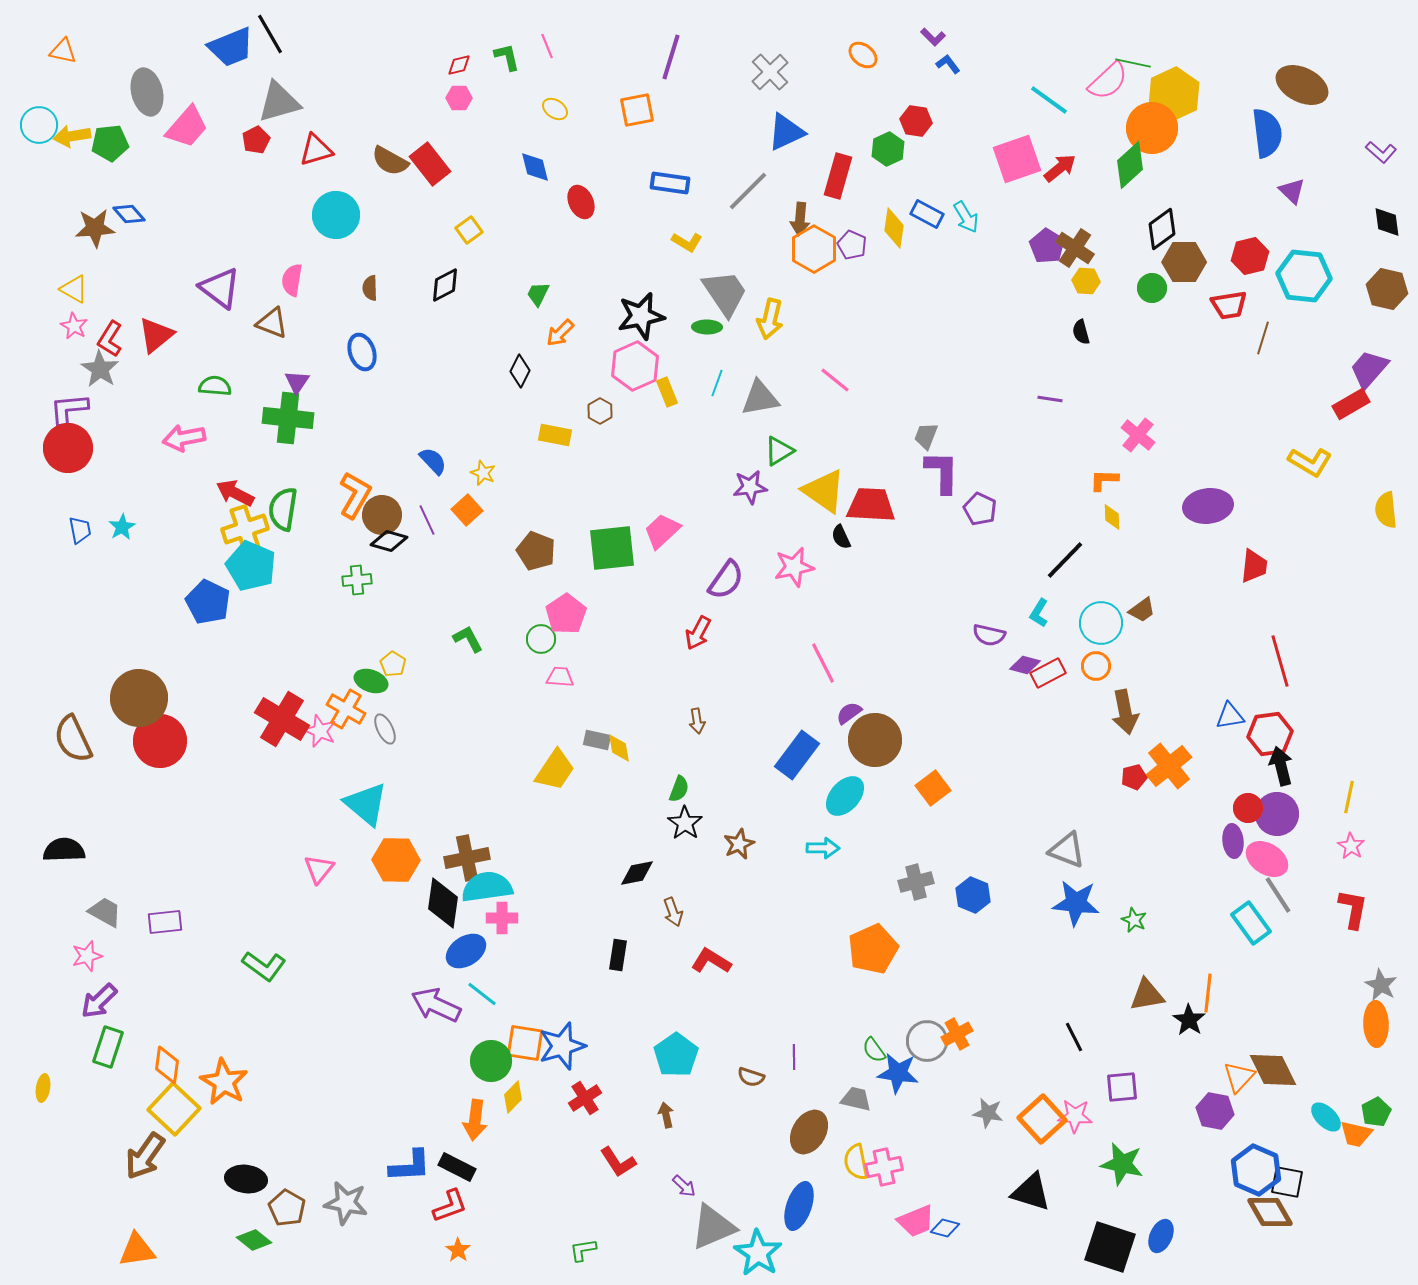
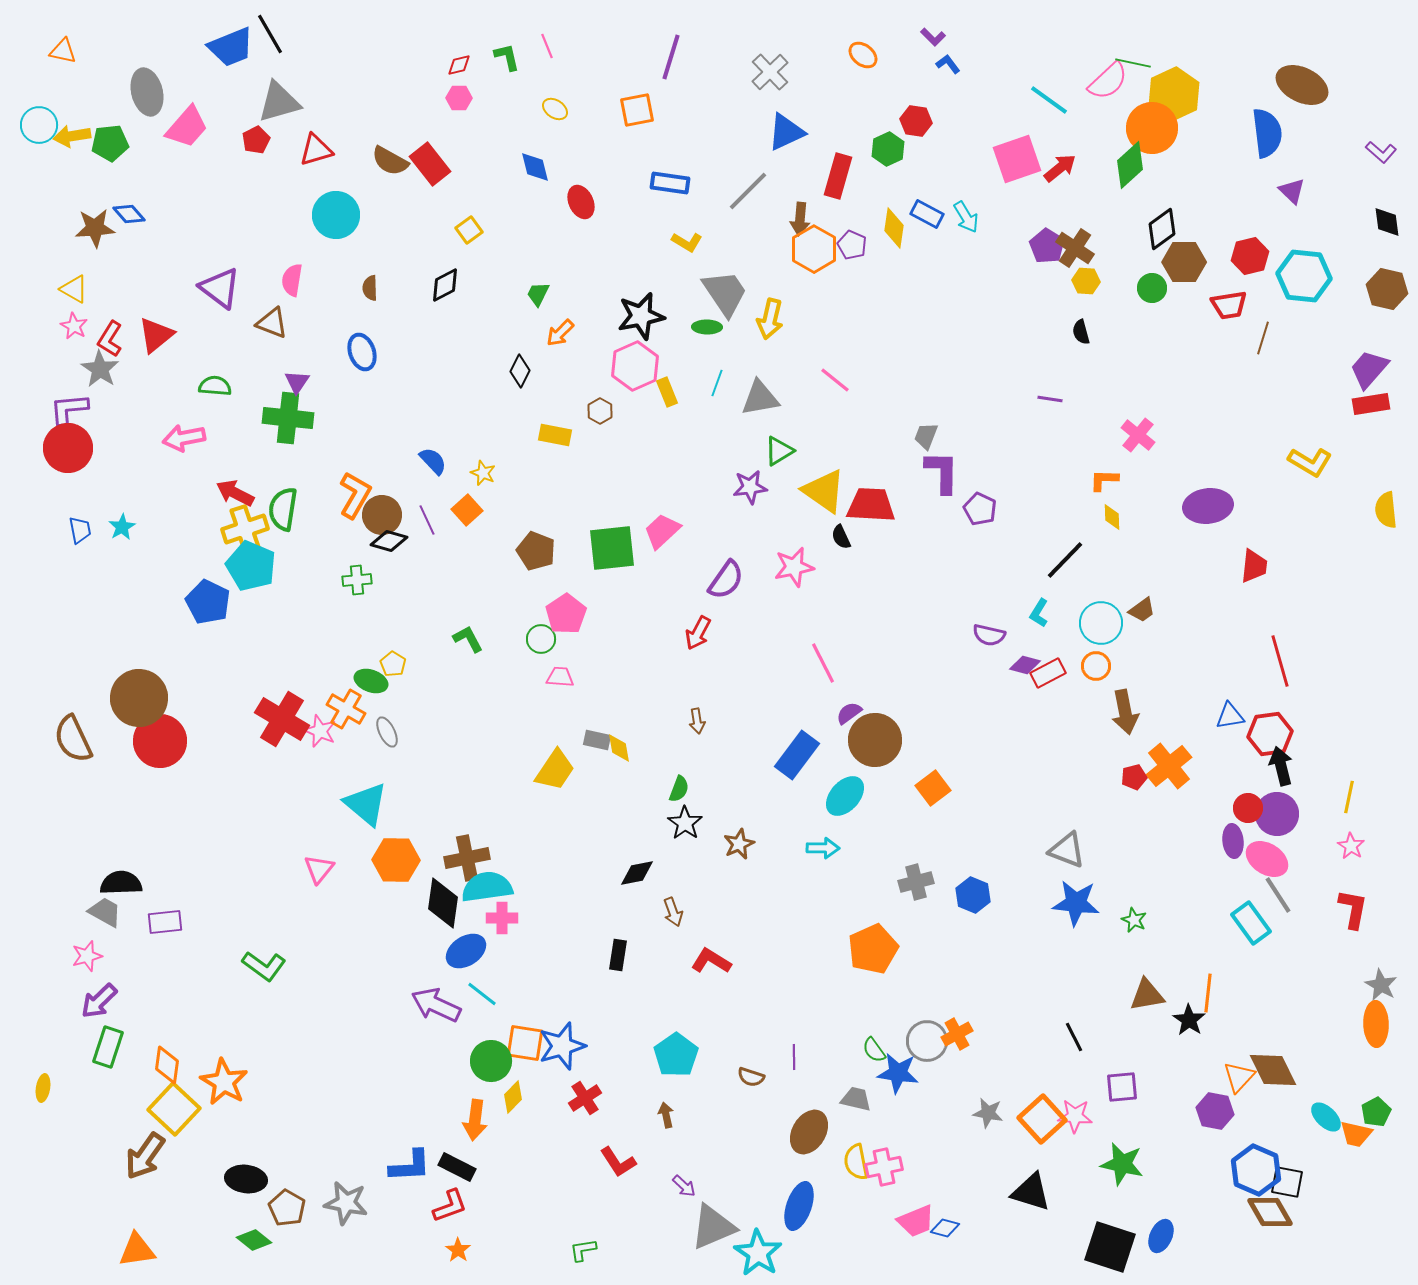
red rectangle at (1351, 404): moved 20 px right; rotated 21 degrees clockwise
gray ellipse at (385, 729): moved 2 px right, 3 px down
black semicircle at (64, 850): moved 57 px right, 33 px down
